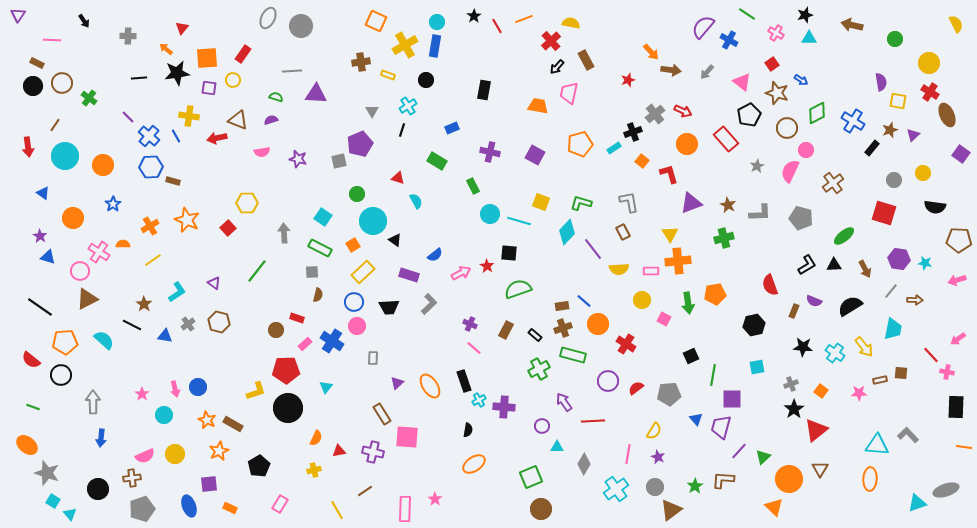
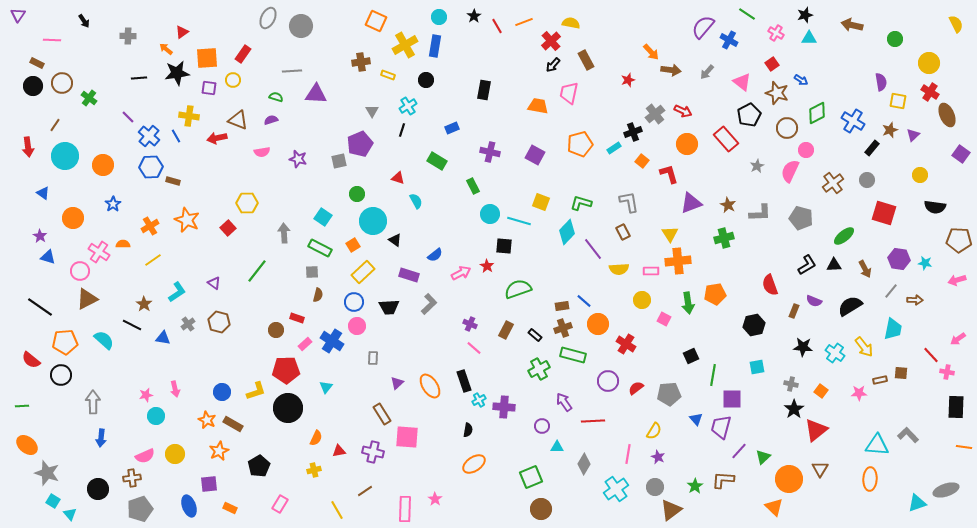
orange line at (524, 19): moved 3 px down
cyan circle at (437, 22): moved 2 px right, 5 px up
red triangle at (182, 28): moved 4 px down; rotated 16 degrees clockwise
black arrow at (557, 67): moved 4 px left, 2 px up
yellow circle at (923, 173): moved 3 px left, 2 px down
gray circle at (894, 180): moved 27 px left
black square at (509, 253): moved 5 px left, 7 px up
blue triangle at (165, 336): moved 2 px left, 2 px down
gray cross at (791, 384): rotated 32 degrees clockwise
blue circle at (198, 387): moved 24 px right, 5 px down
pink star at (142, 394): moved 4 px right, 1 px down; rotated 24 degrees clockwise
green line at (33, 407): moved 11 px left, 1 px up; rotated 24 degrees counterclockwise
cyan circle at (164, 415): moved 8 px left, 1 px down
gray pentagon at (142, 509): moved 2 px left
